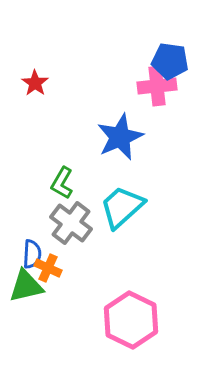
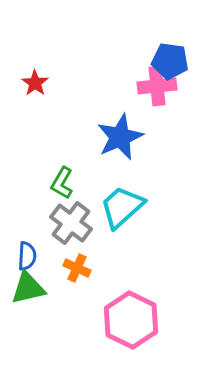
blue semicircle: moved 5 px left, 2 px down
orange cross: moved 29 px right
green triangle: moved 2 px right, 2 px down
